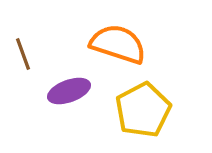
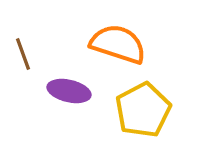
purple ellipse: rotated 33 degrees clockwise
